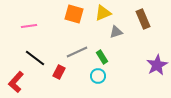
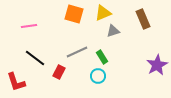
gray triangle: moved 3 px left, 1 px up
red L-shape: rotated 60 degrees counterclockwise
